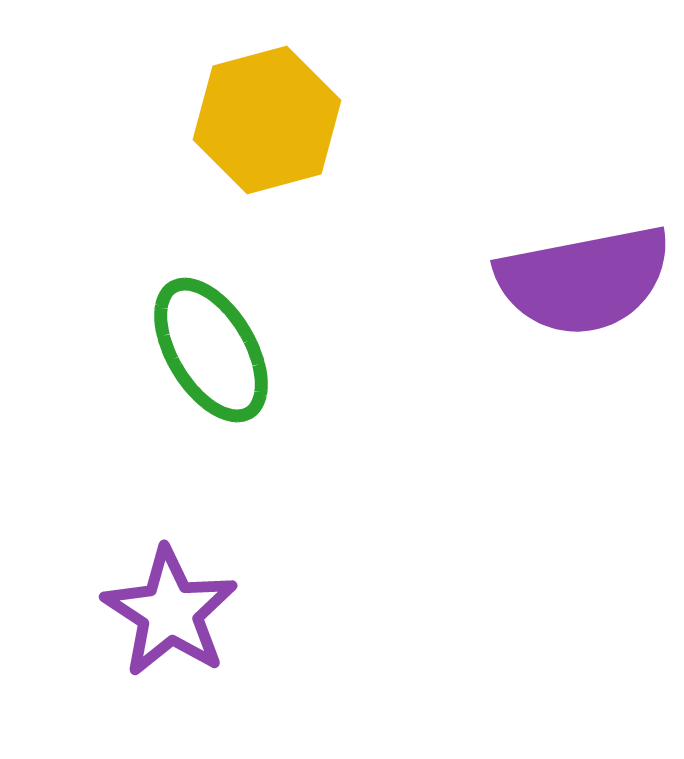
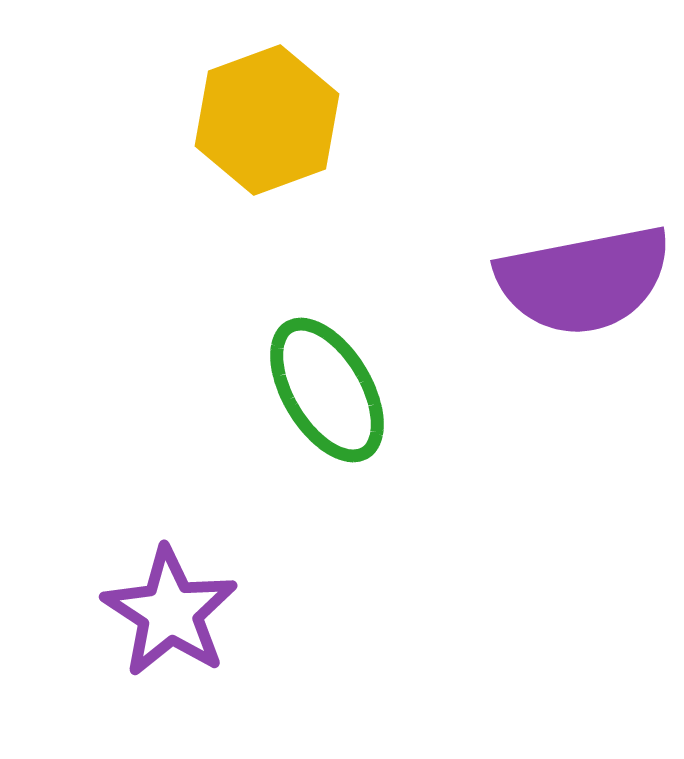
yellow hexagon: rotated 5 degrees counterclockwise
green ellipse: moved 116 px right, 40 px down
